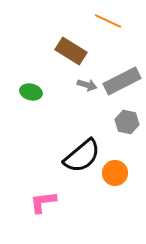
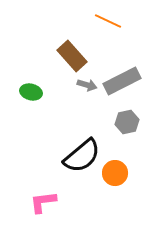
brown rectangle: moved 1 px right, 5 px down; rotated 16 degrees clockwise
gray hexagon: rotated 25 degrees counterclockwise
